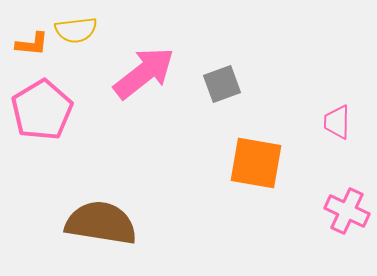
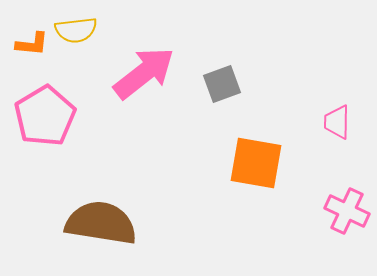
pink pentagon: moved 3 px right, 6 px down
